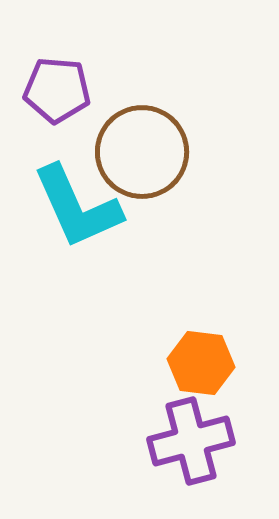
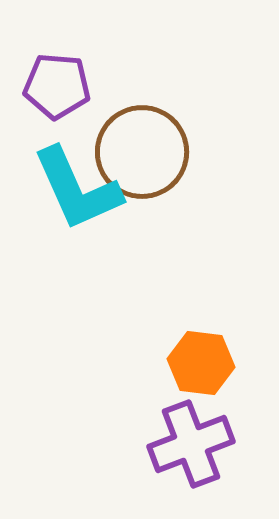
purple pentagon: moved 4 px up
cyan L-shape: moved 18 px up
purple cross: moved 3 px down; rotated 6 degrees counterclockwise
